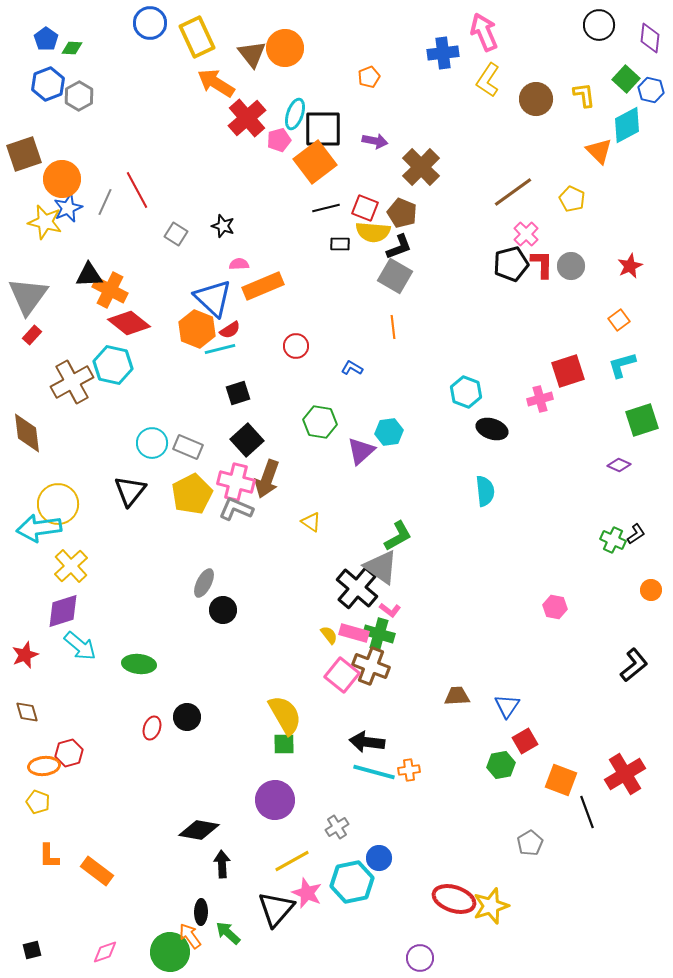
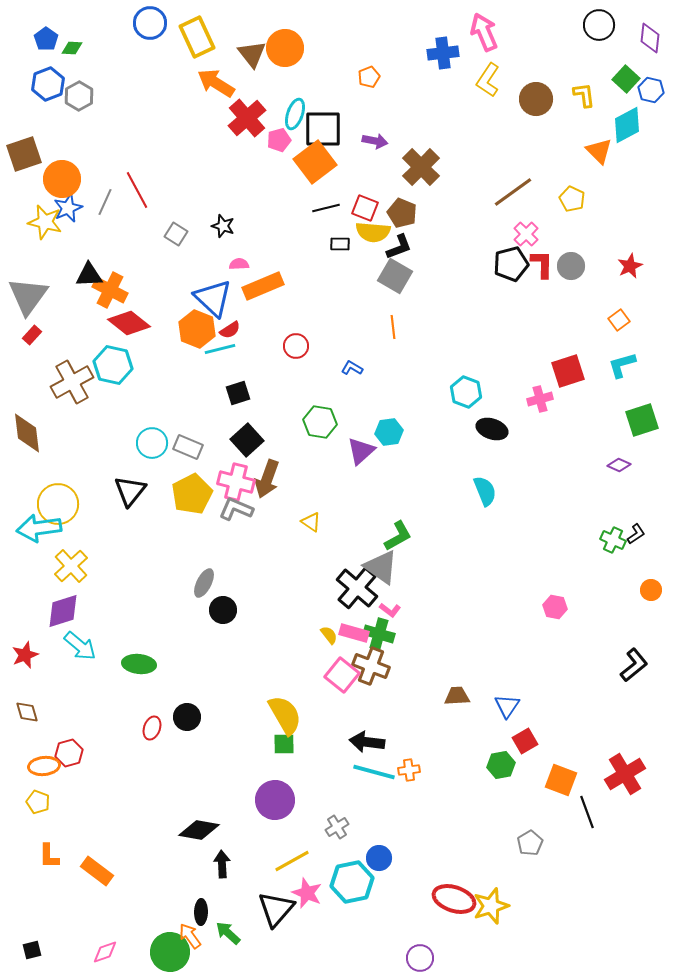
cyan semicircle at (485, 491): rotated 16 degrees counterclockwise
